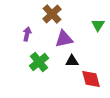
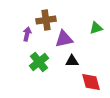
brown cross: moved 6 px left, 6 px down; rotated 36 degrees clockwise
green triangle: moved 2 px left, 3 px down; rotated 40 degrees clockwise
red diamond: moved 3 px down
